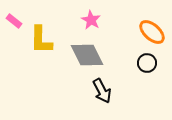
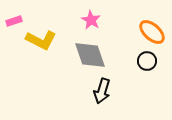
pink rectangle: rotated 56 degrees counterclockwise
yellow L-shape: rotated 64 degrees counterclockwise
gray diamond: moved 3 px right; rotated 8 degrees clockwise
black circle: moved 2 px up
black arrow: rotated 45 degrees clockwise
